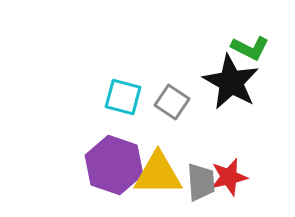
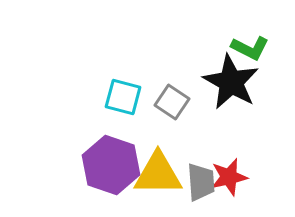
purple hexagon: moved 3 px left
